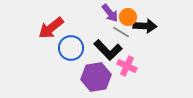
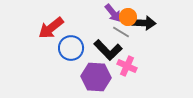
purple arrow: moved 3 px right
black arrow: moved 1 px left, 3 px up
purple hexagon: rotated 12 degrees clockwise
